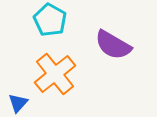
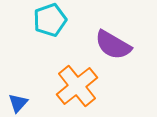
cyan pentagon: rotated 24 degrees clockwise
orange cross: moved 22 px right, 12 px down
